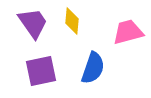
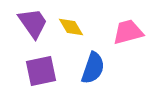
yellow diamond: moved 1 px left, 6 px down; rotated 36 degrees counterclockwise
